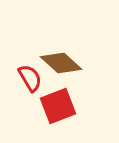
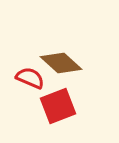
red semicircle: rotated 36 degrees counterclockwise
